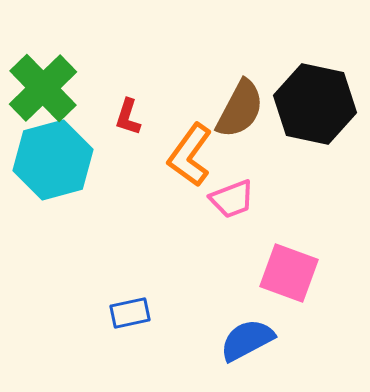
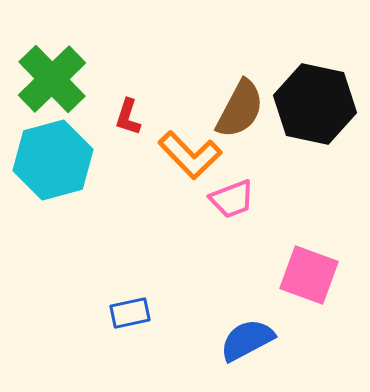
green cross: moved 9 px right, 9 px up
orange L-shape: rotated 80 degrees counterclockwise
pink square: moved 20 px right, 2 px down
